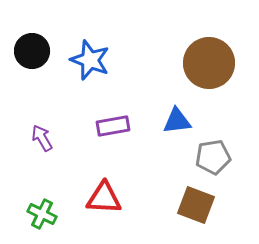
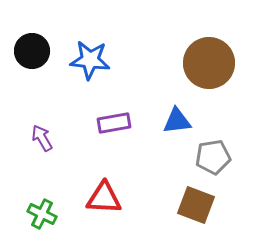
blue star: rotated 15 degrees counterclockwise
purple rectangle: moved 1 px right, 3 px up
